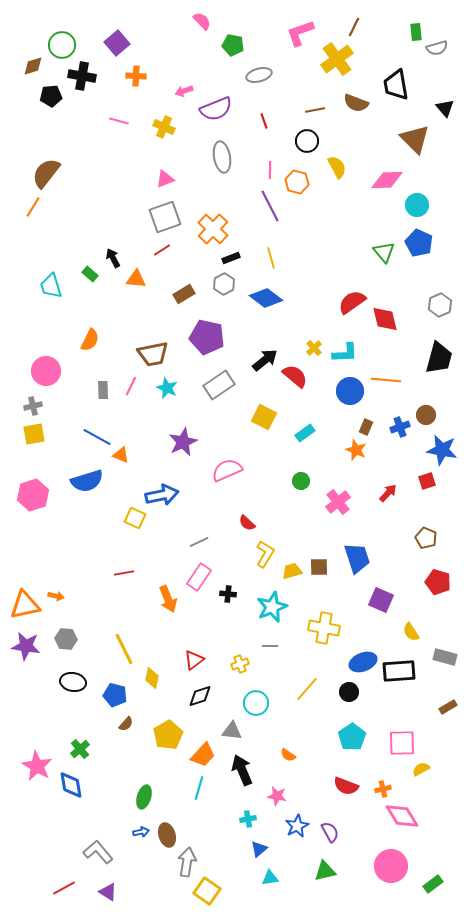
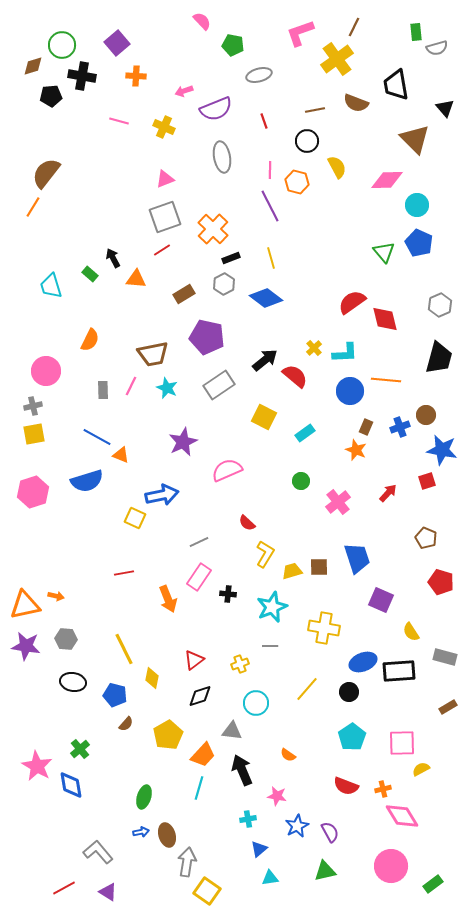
pink hexagon at (33, 495): moved 3 px up
red pentagon at (438, 582): moved 3 px right
